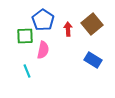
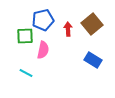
blue pentagon: rotated 25 degrees clockwise
cyan line: moved 1 px left, 2 px down; rotated 40 degrees counterclockwise
